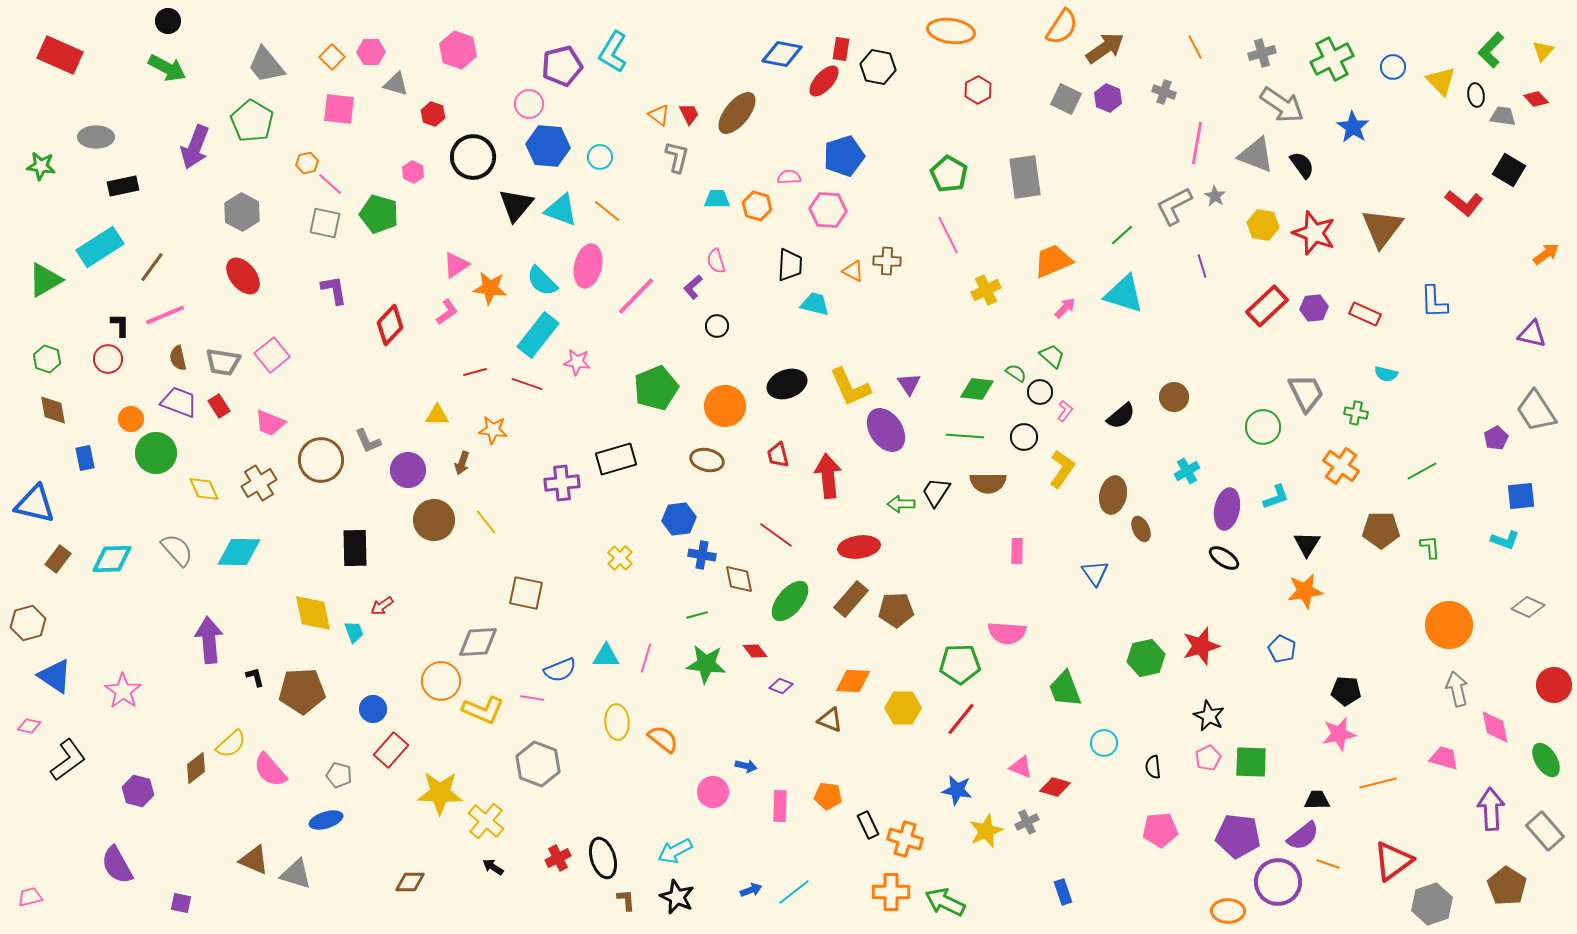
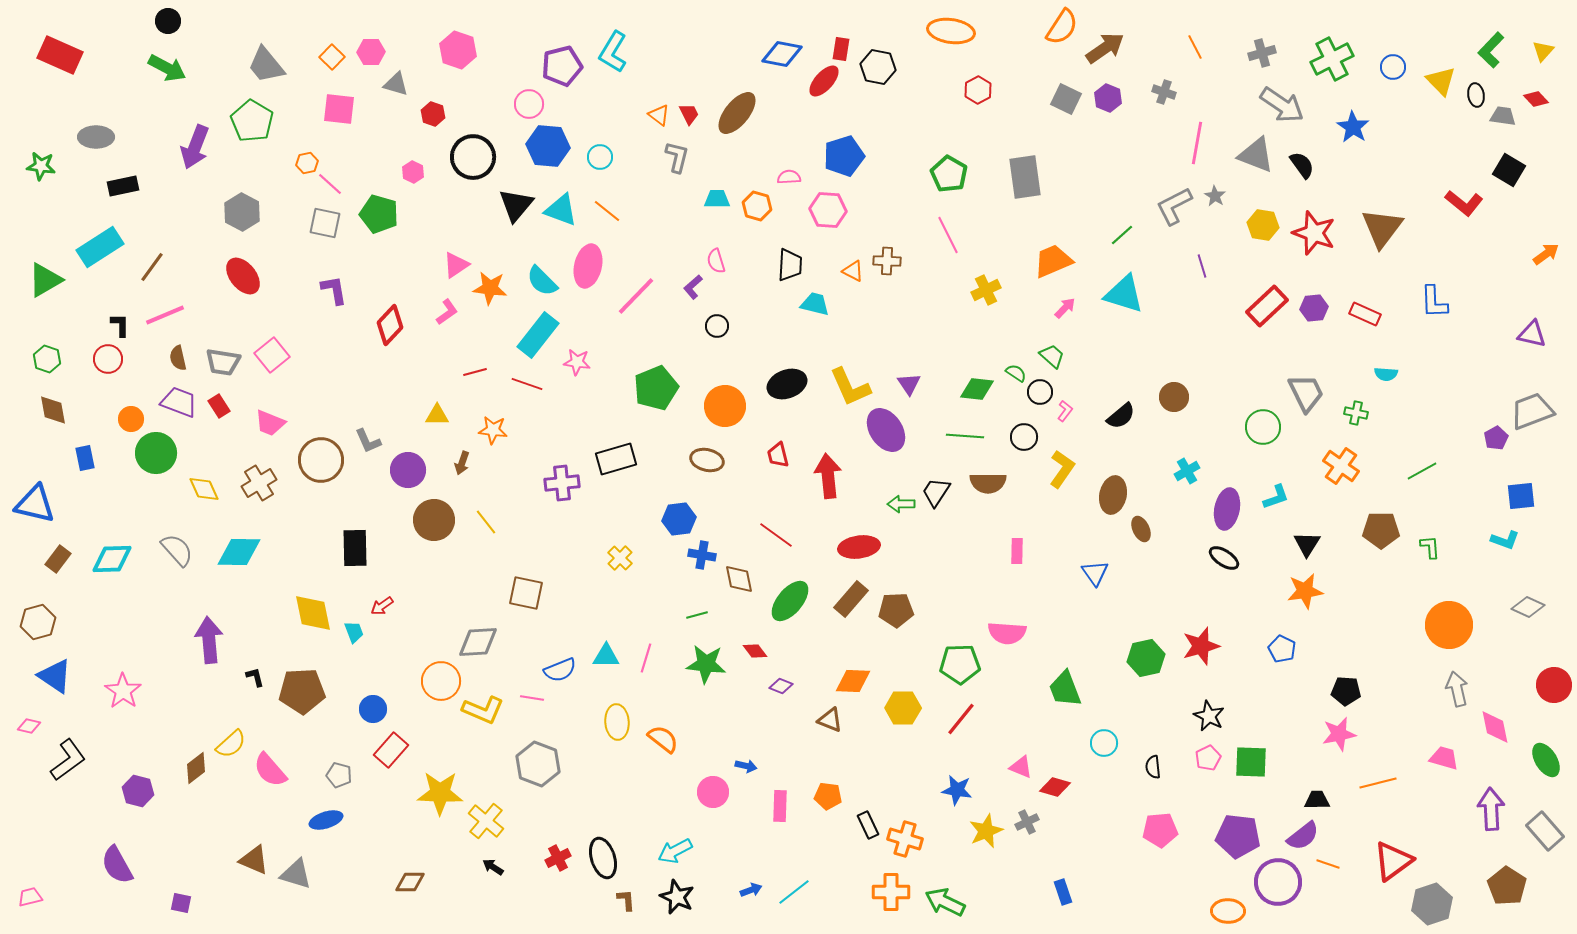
cyan semicircle at (1386, 374): rotated 10 degrees counterclockwise
gray trapezoid at (1536, 411): moved 4 px left; rotated 102 degrees clockwise
brown hexagon at (28, 623): moved 10 px right, 1 px up
